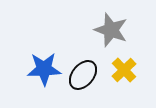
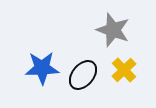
gray star: moved 2 px right
blue star: moved 2 px left, 1 px up
